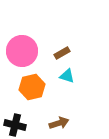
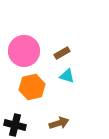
pink circle: moved 2 px right
